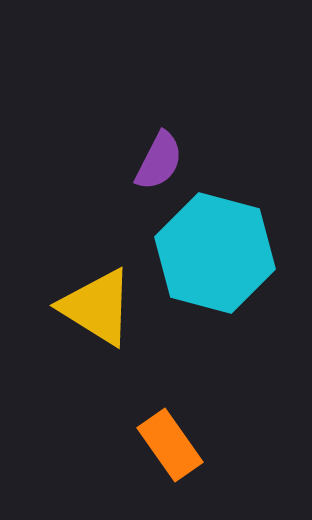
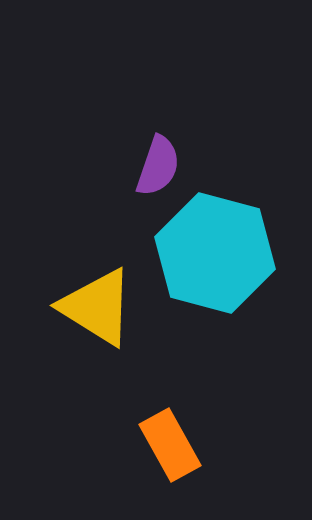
purple semicircle: moved 1 px left, 5 px down; rotated 8 degrees counterclockwise
orange rectangle: rotated 6 degrees clockwise
